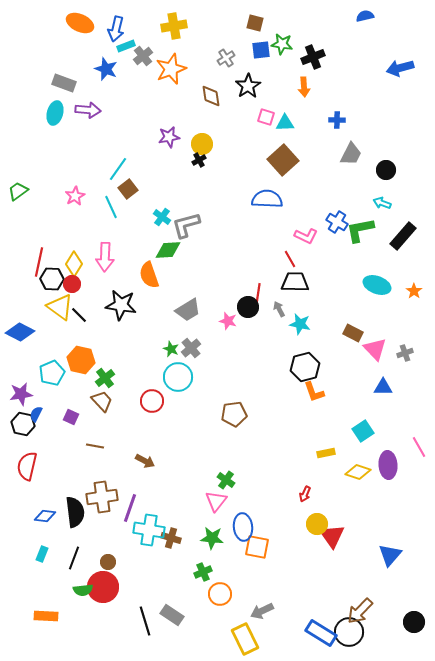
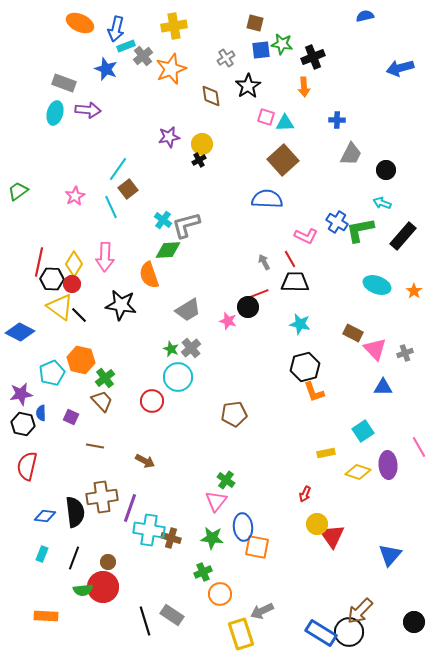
cyan cross at (162, 217): moved 1 px right, 3 px down
red line at (258, 294): rotated 60 degrees clockwise
gray arrow at (279, 309): moved 15 px left, 47 px up
blue semicircle at (36, 414): moved 5 px right, 1 px up; rotated 28 degrees counterclockwise
yellow rectangle at (245, 639): moved 4 px left, 5 px up; rotated 8 degrees clockwise
